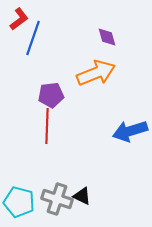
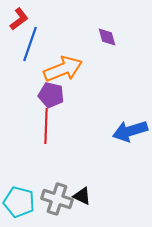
blue line: moved 3 px left, 6 px down
orange arrow: moved 33 px left, 4 px up
purple pentagon: rotated 20 degrees clockwise
red line: moved 1 px left
